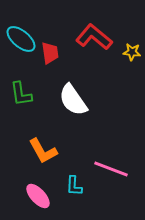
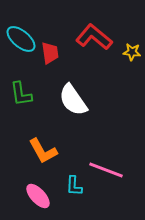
pink line: moved 5 px left, 1 px down
